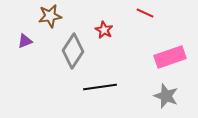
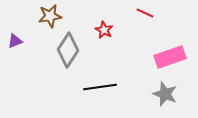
purple triangle: moved 10 px left
gray diamond: moved 5 px left, 1 px up
gray star: moved 1 px left, 2 px up
